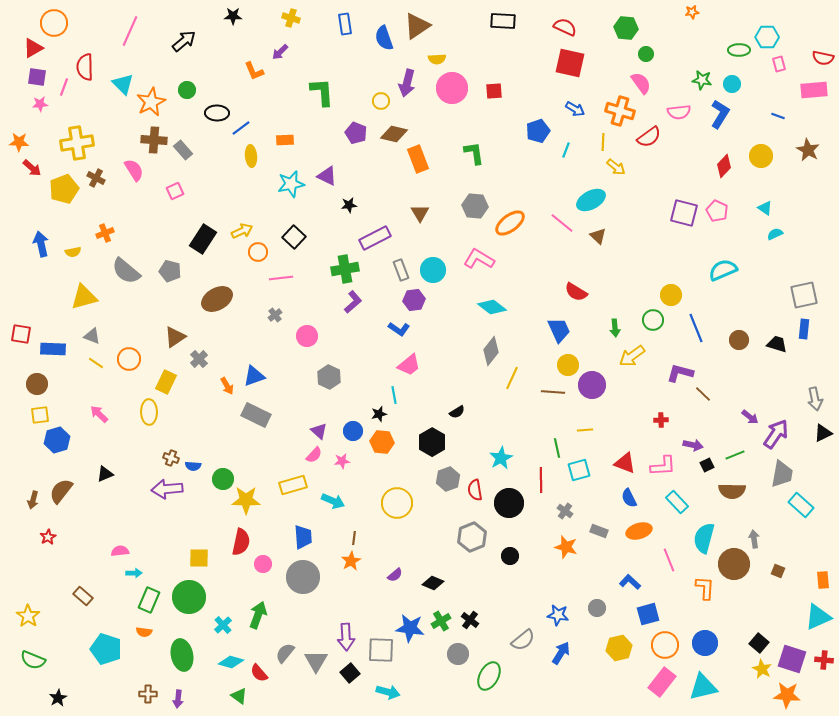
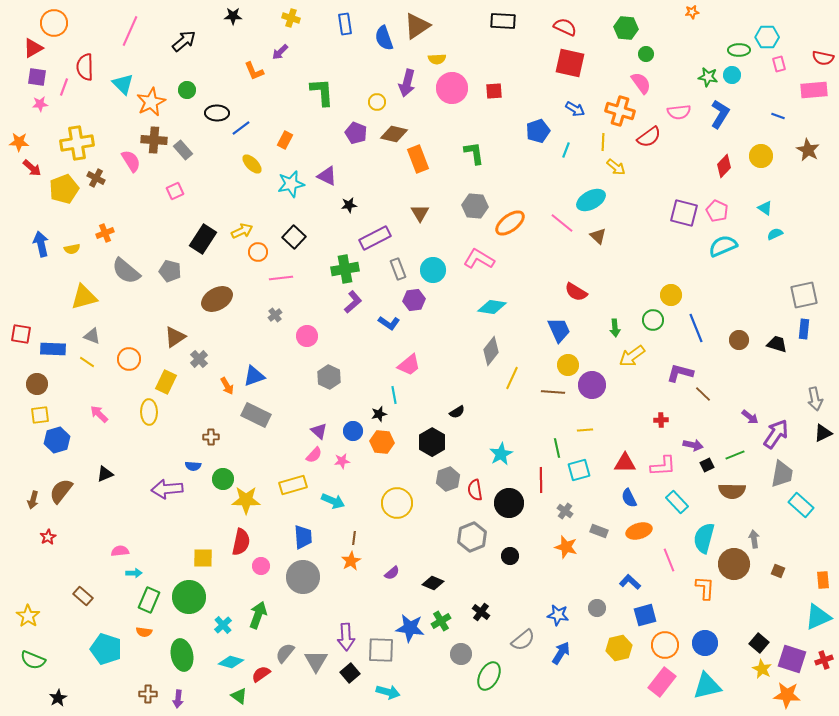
green star at (702, 80): moved 6 px right, 3 px up
cyan circle at (732, 84): moved 9 px up
yellow circle at (381, 101): moved 4 px left, 1 px down
orange rectangle at (285, 140): rotated 60 degrees counterclockwise
yellow ellipse at (251, 156): moved 1 px right, 8 px down; rotated 40 degrees counterclockwise
pink semicircle at (134, 170): moved 3 px left, 9 px up
yellow semicircle at (73, 252): moved 1 px left, 3 px up
gray rectangle at (401, 270): moved 3 px left, 1 px up
cyan semicircle at (723, 270): moved 24 px up
cyan diamond at (492, 307): rotated 28 degrees counterclockwise
blue L-shape at (399, 329): moved 10 px left, 6 px up
yellow line at (96, 363): moved 9 px left, 1 px up
brown cross at (171, 458): moved 40 px right, 21 px up; rotated 21 degrees counterclockwise
cyan star at (501, 458): moved 4 px up
red triangle at (625, 463): rotated 20 degrees counterclockwise
yellow square at (199, 558): moved 4 px right
pink circle at (263, 564): moved 2 px left, 2 px down
purple semicircle at (395, 575): moved 3 px left, 2 px up
blue square at (648, 614): moved 3 px left, 1 px down
black cross at (470, 620): moved 11 px right, 8 px up
gray circle at (458, 654): moved 3 px right
red cross at (824, 660): rotated 24 degrees counterclockwise
red semicircle at (259, 673): moved 2 px right, 1 px down; rotated 96 degrees clockwise
cyan triangle at (703, 687): moved 4 px right, 1 px up
